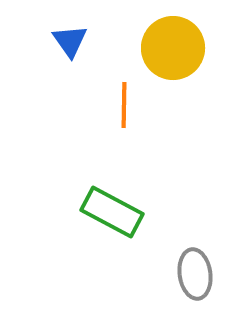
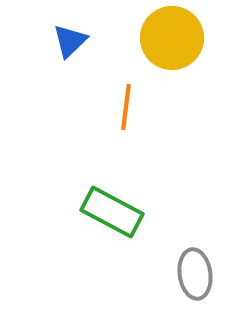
blue triangle: rotated 21 degrees clockwise
yellow circle: moved 1 px left, 10 px up
orange line: moved 2 px right, 2 px down; rotated 6 degrees clockwise
